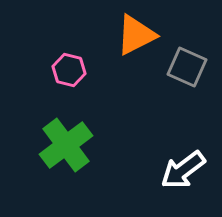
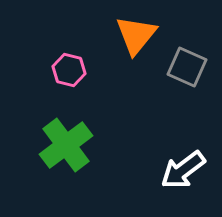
orange triangle: rotated 24 degrees counterclockwise
